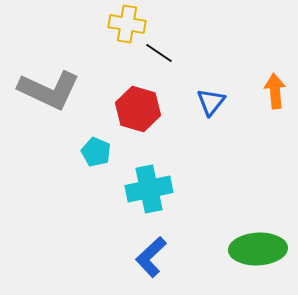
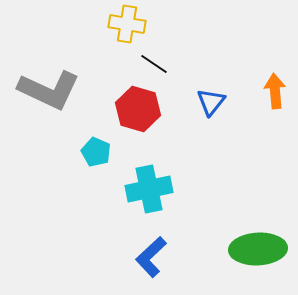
black line: moved 5 px left, 11 px down
